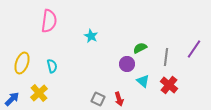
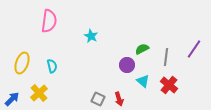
green semicircle: moved 2 px right, 1 px down
purple circle: moved 1 px down
